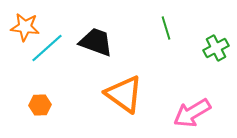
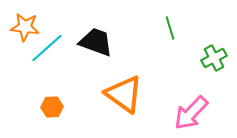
green line: moved 4 px right
green cross: moved 2 px left, 10 px down
orange hexagon: moved 12 px right, 2 px down
pink arrow: moved 1 px left; rotated 15 degrees counterclockwise
